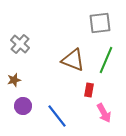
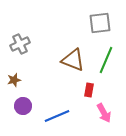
gray cross: rotated 24 degrees clockwise
blue line: rotated 75 degrees counterclockwise
